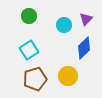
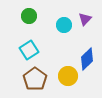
purple triangle: moved 1 px left
blue diamond: moved 3 px right, 11 px down
brown pentagon: rotated 20 degrees counterclockwise
